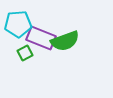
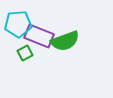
purple rectangle: moved 2 px left, 2 px up
